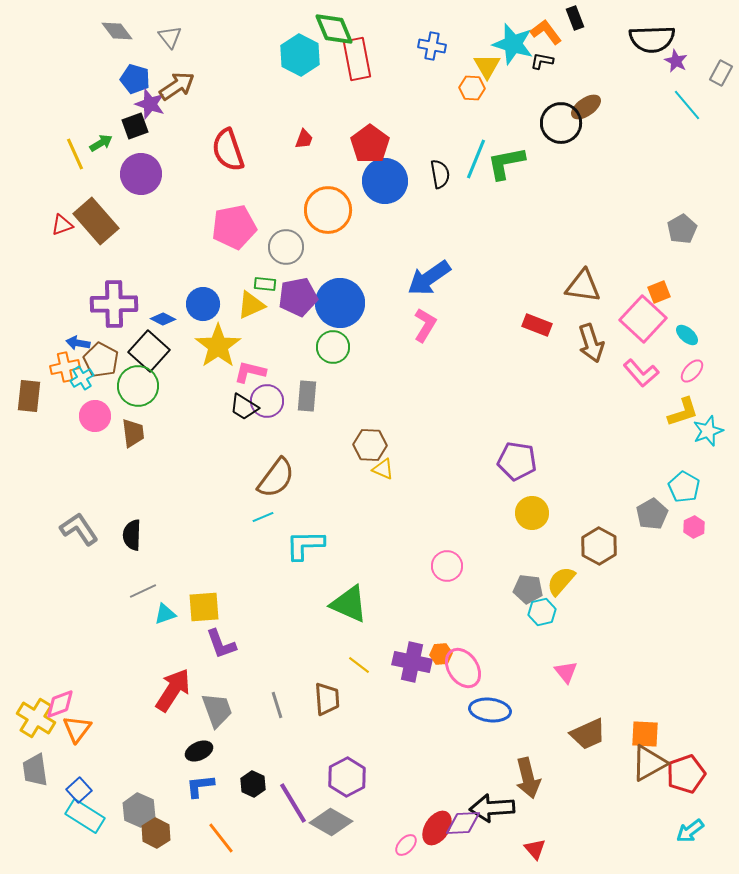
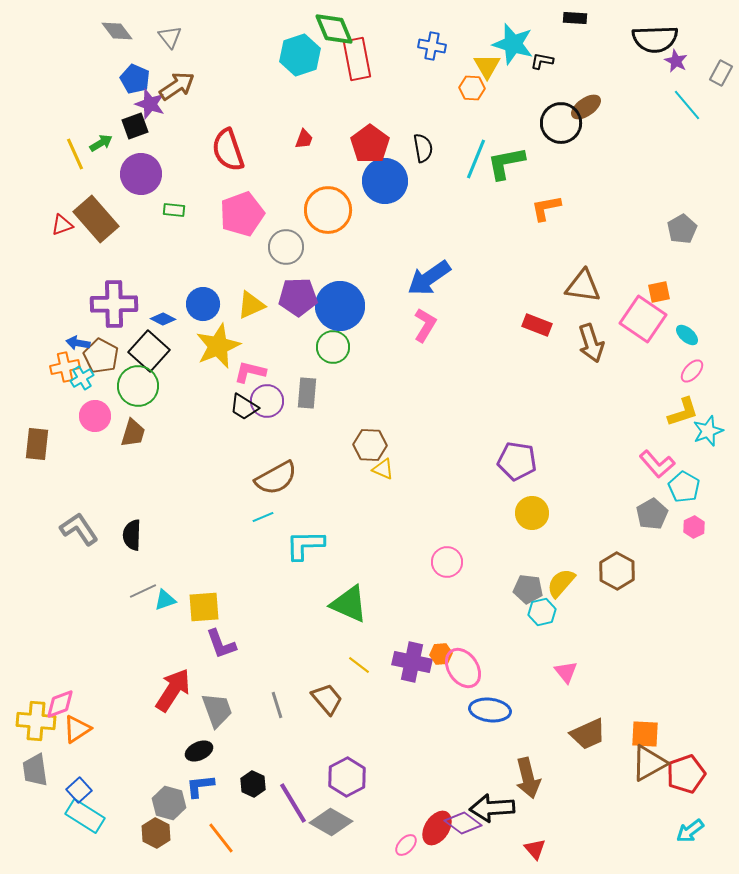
black rectangle at (575, 18): rotated 65 degrees counterclockwise
orange L-shape at (546, 32): moved 176 px down; rotated 64 degrees counterclockwise
black semicircle at (652, 39): moved 3 px right
cyan hexagon at (300, 55): rotated 15 degrees clockwise
blue pentagon at (135, 79): rotated 8 degrees clockwise
black semicircle at (440, 174): moved 17 px left, 26 px up
brown rectangle at (96, 221): moved 2 px up
pink pentagon at (234, 227): moved 8 px right, 13 px up; rotated 9 degrees counterclockwise
green rectangle at (265, 284): moved 91 px left, 74 px up
orange square at (659, 292): rotated 10 degrees clockwise
purple pentagon at (298, 297): rotated 9 degrees clockwise
blue circle at (340, 303): moved 3 px down
pink square at (643, 319): rotated 9 degrees counterclockwise
yellow star at (218, 346): rotated 12 degrees clockwise
brown pentagon at (101, 360): moved 4 px up
pink L-shape at (641, 373): moved 16 px right, 91 px down
brown rectangle at (29, 396): moved 8 px right, 48 px down
gray rectangle at (307, 396): moved 3 px up
brown trapezoid at (133, 433): rotated 24 degrees clockwise
brown semicircle at (276, 478): rotated 24 degrees clockwise
brown hexagon at (599, 546): moved 18 px right, 25 px down
pink circle at (447, 566): moved 4 px up
yellow semicircle at (561, 581): moved 2 px down
cyan triangle at (165, 614): moved 14 px up
brown trapezoid at (327, 699): rotated 36 degrees counterclockwise
yellow cross at (36, 718): moved 3 px down; rotated 27 degrees counterclockwise
orange triangle at (77, 729): rotated 20 degrees clockwise
gray hexagon at (139, 810): moved 30 px right, 7 px up; rotated 8 degrees counterclockwise
purple diamond at (463, 823): rotated 39 degrees clockwise
